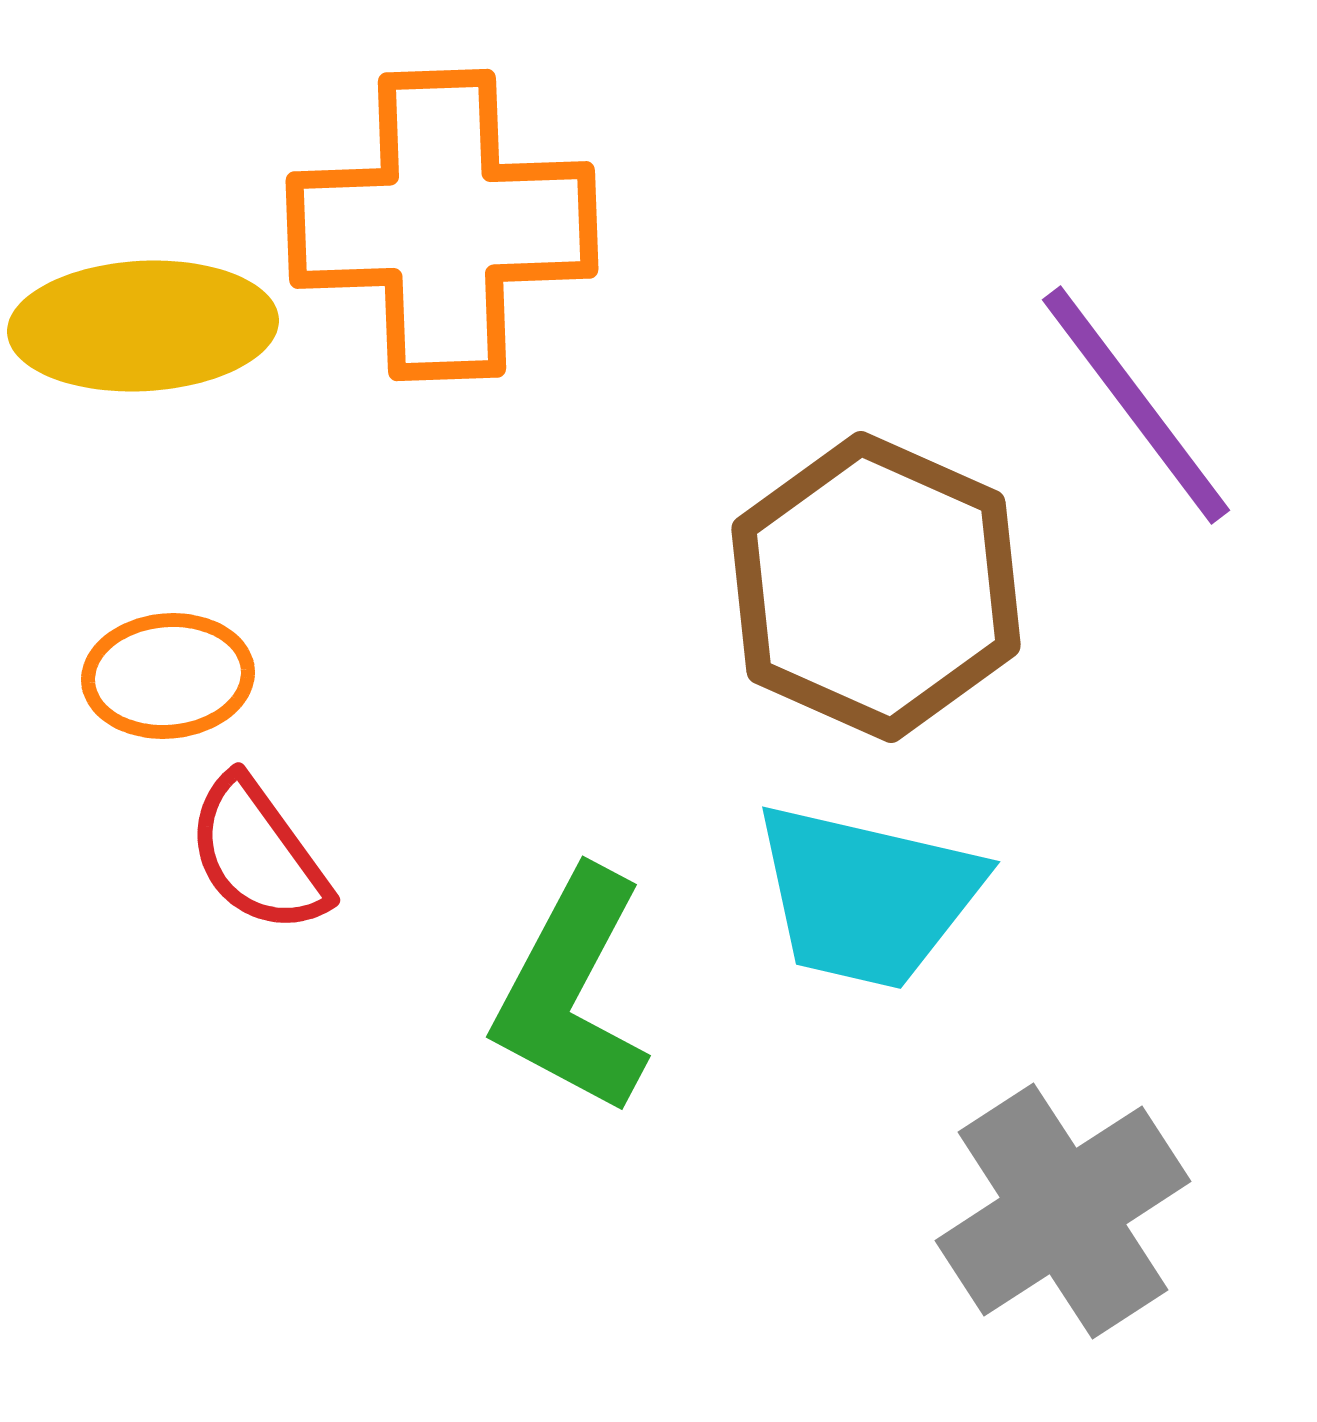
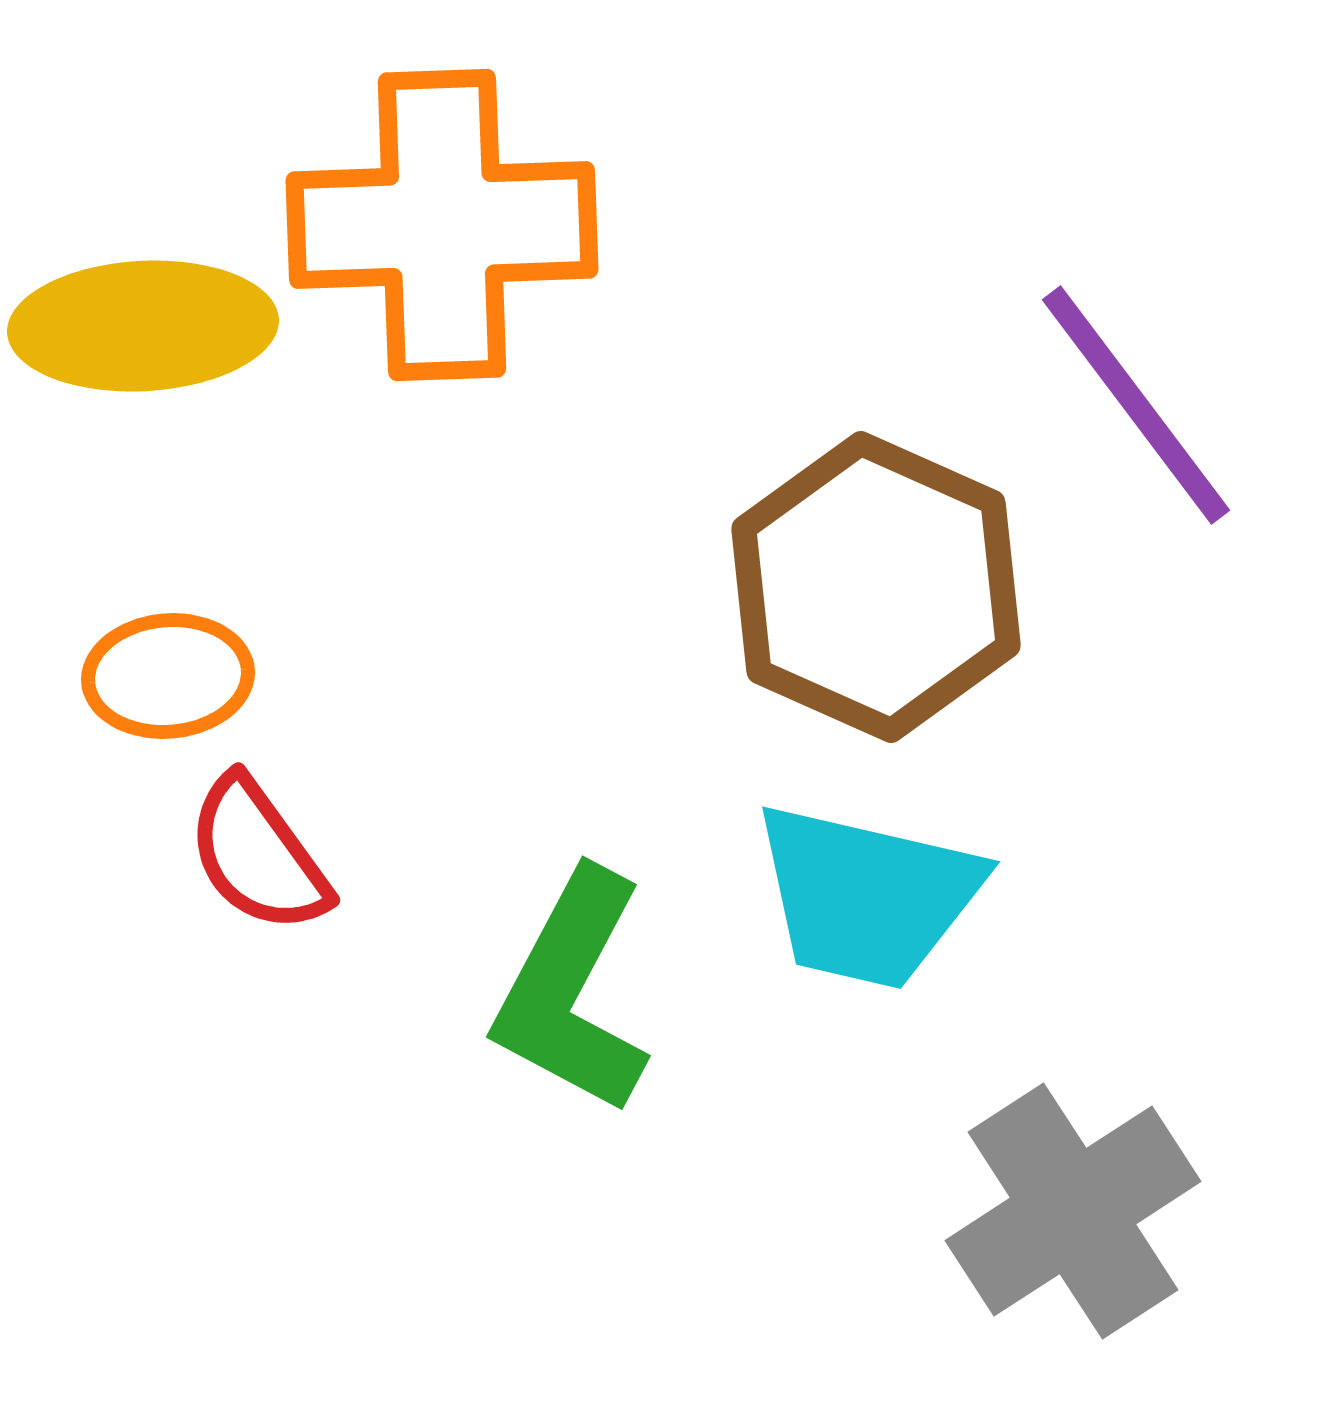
gray cross: moved 10 px right
